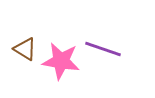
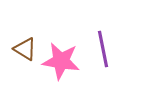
purple line: rotated 60 degrees clockwise
